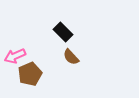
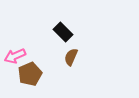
brown semicircle: rotated 66 degrees clockwise
